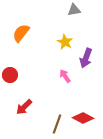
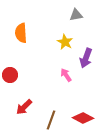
gray triangle: moved 2 px right, 5 px down
orange semicircle: rotated 42 degrees counterclockwise
pink arrow: moved 1 px right, 1 px up
brown line: moved 6 px left, 4 px up
